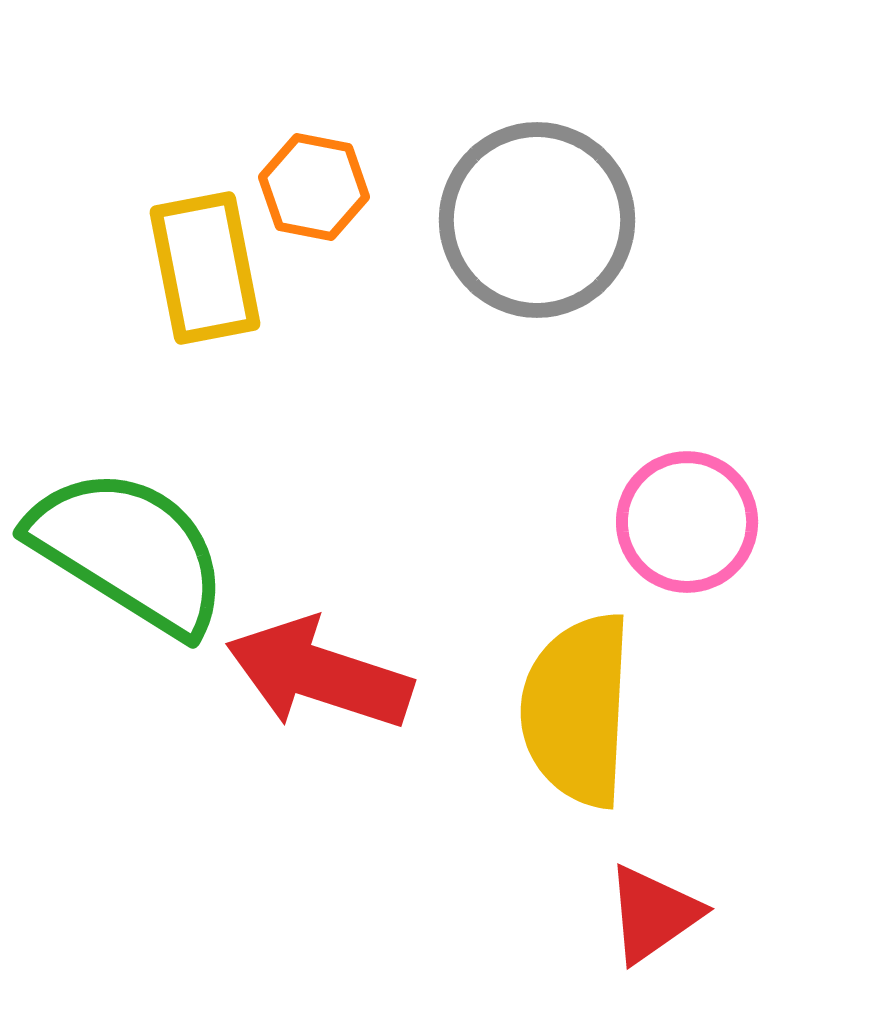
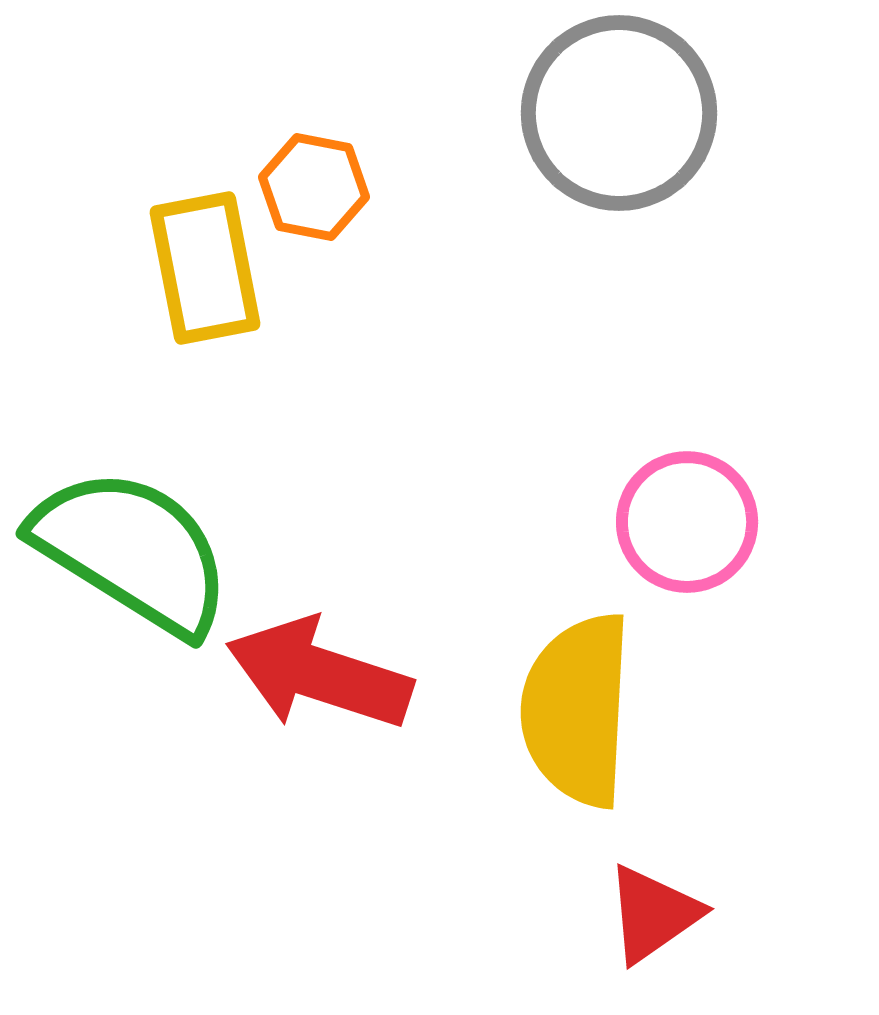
gray circle: moved 82 px right, 107 px up
green semicircle: moved 3 px right
